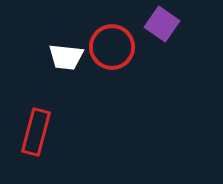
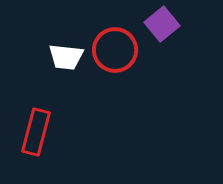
purple square: rotated 16 degrees clockwise
red circle: moved 3 px right, 3 px down
